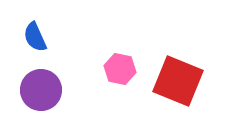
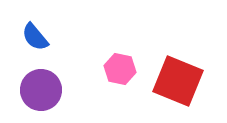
blue semicircle: rotated 16 degrees counterclockwise
